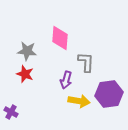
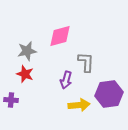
pink diamond: moved 2 px up; rotated 70 degrees clockwise
gray star: rotated 18 degrees counterclockwise
yellow arrow: moved 4 px down; rotated 15 degrees counterclockwise
purple cross: moved 12 px up; rotated 24 degrees counterclockwise
